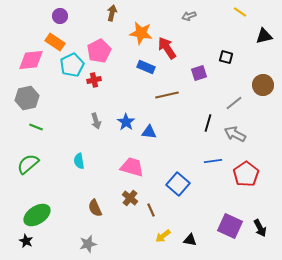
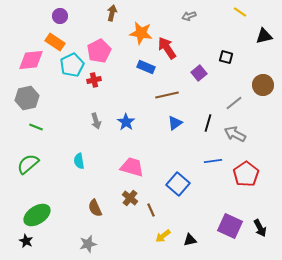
purple square at (199, 73): rotated 21 degrees counterclockwise
blue triangle at (149, 132): moved 26 px right, 9 px up; rotated 42 degrees counterclockwise
black triangle at (190, 240): rotated 24 degrees counterclockwise
